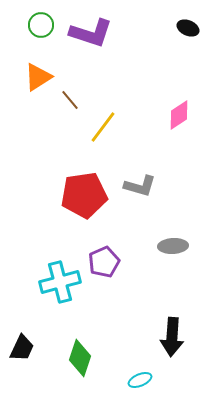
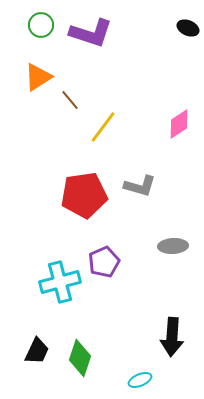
pink diamond: moved 9 px down
black trapezoid: moved 15 px right, 3 px down
